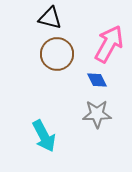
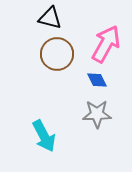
pink arrow: moved 3 px left
